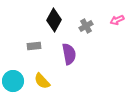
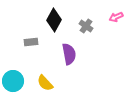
pink arrow: moved 1 px left, 3 px up
gray cross: rotated 24 degrees counterclockwise
gray rectangle: moved 3 px left, 4 px up
yellow semicircle: moved 3 px right, 2 px down
